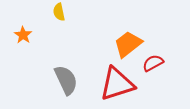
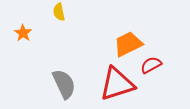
orange star: moved 2 px up
orange trapezoid: rotated 12 degrees clockwise
red semicircle: moved 2 px left, 2 px down
gray semicircle: moved 2 px left, 4 px down
